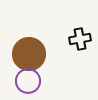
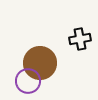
brown circle: moved 11 px right, 9 px down
